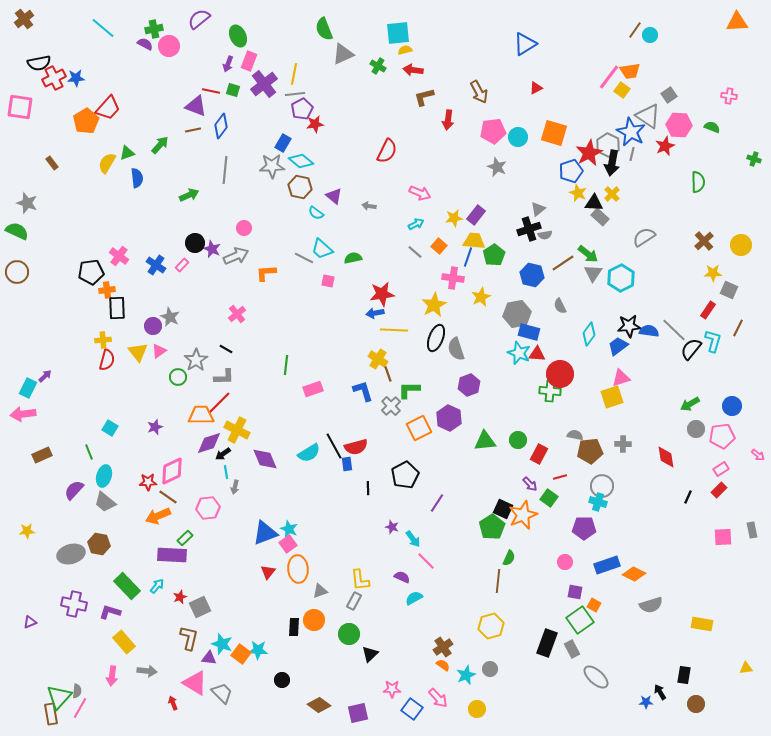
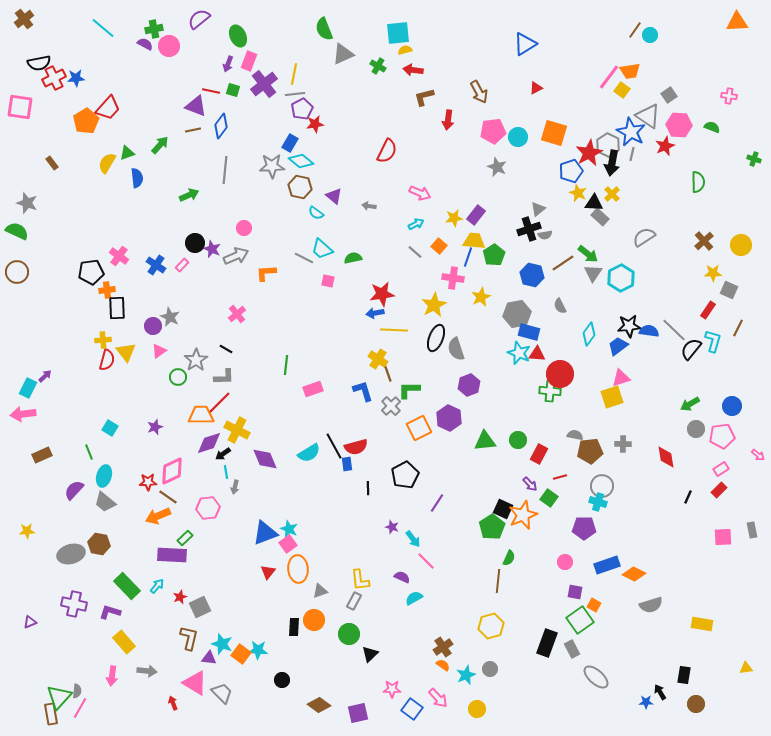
blue rectangle at (283, 143): moved 7 px right
yellow triangle at (138, 352): moved 12 px left
